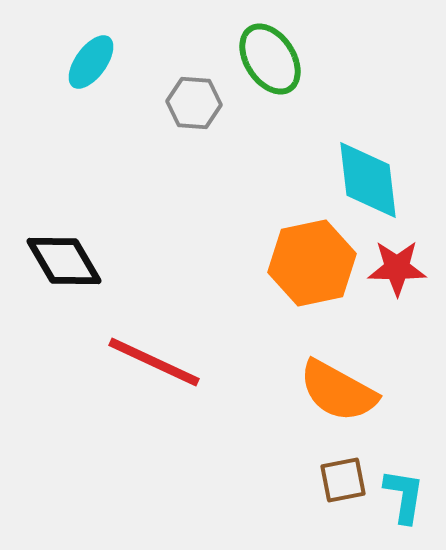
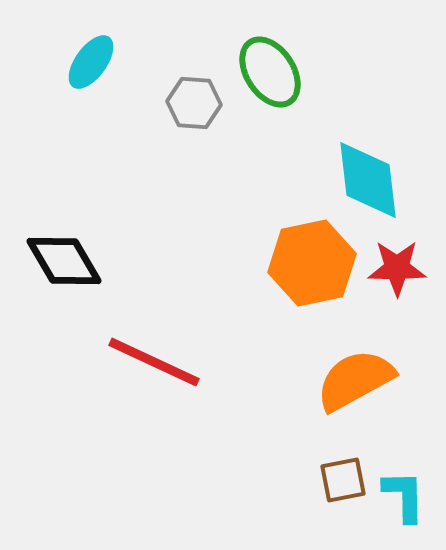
green ellipse: moved 13 px down
orange semicircle: moved 17 px right, 11 px up; rotated 122 degrees clockwise
cyan L-shape: rotated 10 degrees counterclockwise
